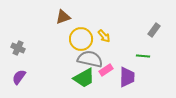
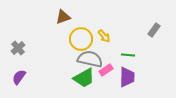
gray cross: rotated 24 degrees clockwise
green line: moved 15 px left, 1 px up
